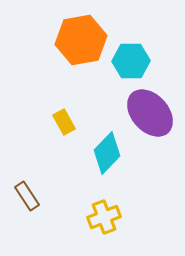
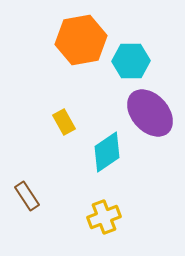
cyan diamond: moved 1 px up; rotated 12 degrees clockwise
